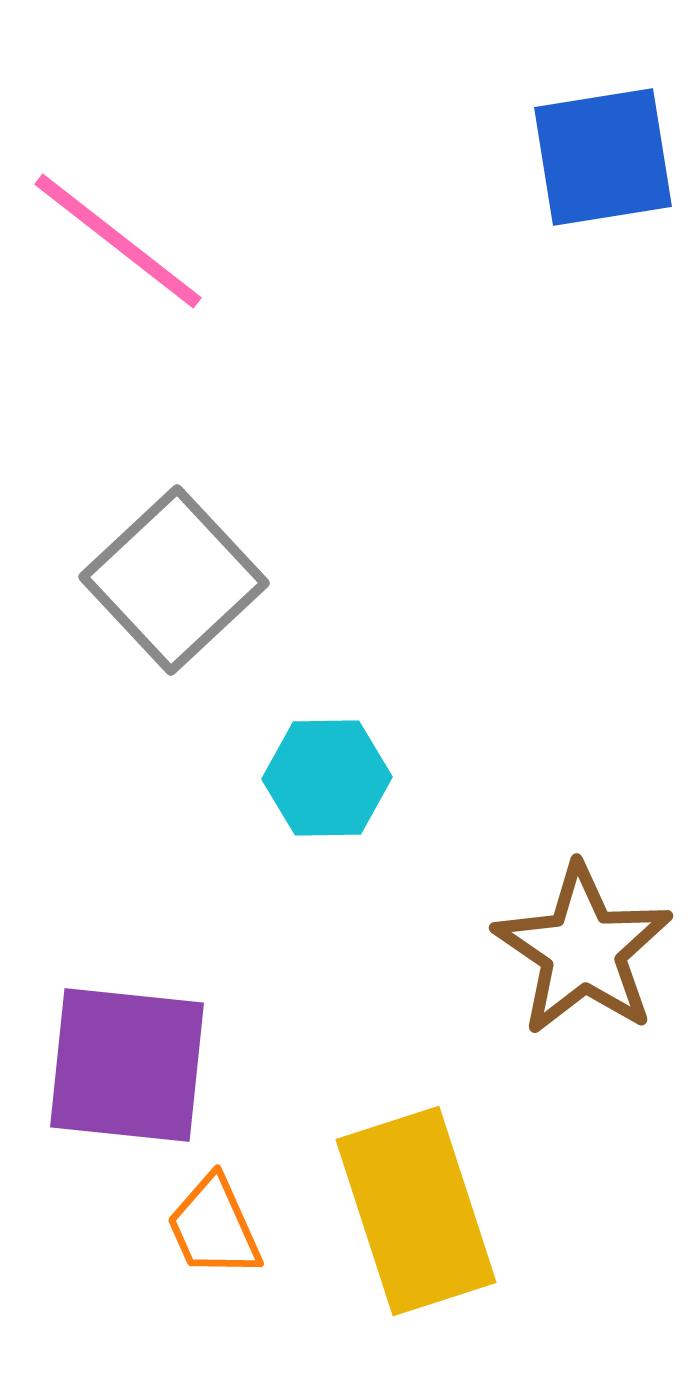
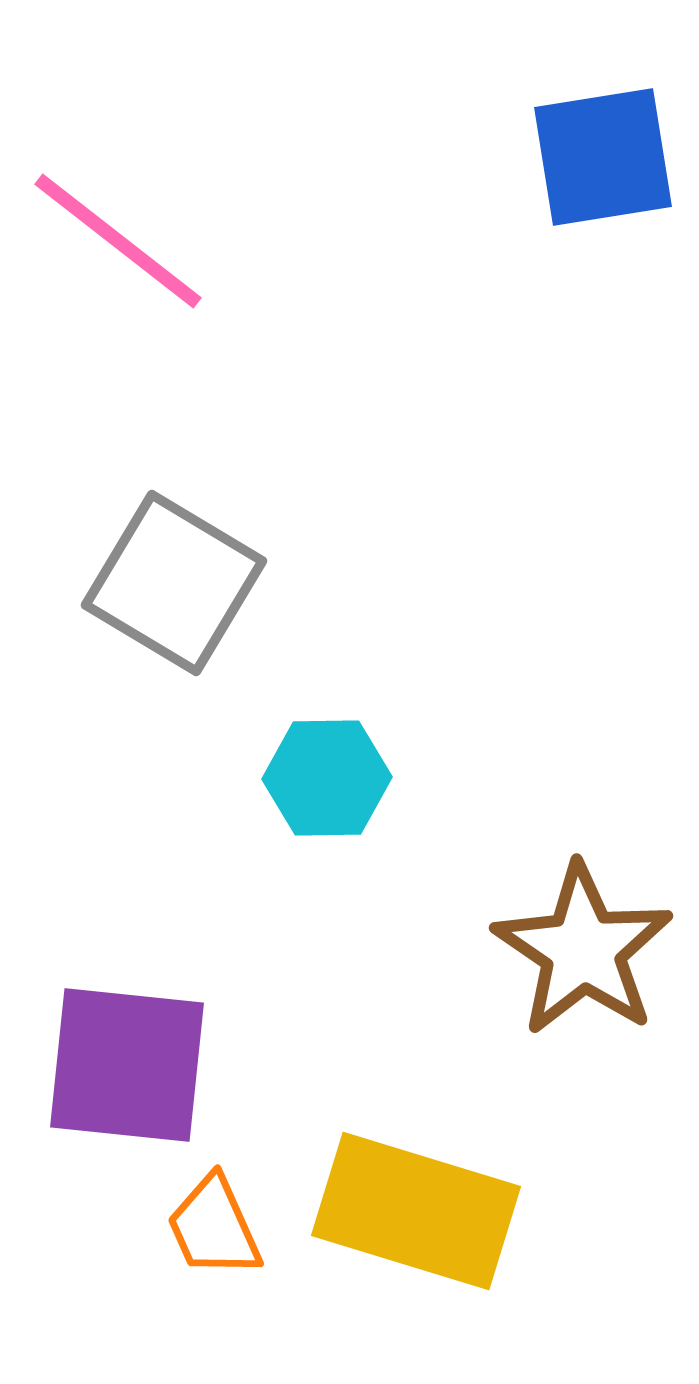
gray square: moved 3 px down; rotated 16 degrees counterclockwise
yellow rectangle: rotated 55 degrees counterclockwise
